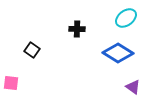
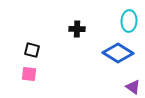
cyan ellipse: moved 3 px right, 3 px down; rotated 50 degrees counterclockwise
black square: rotated 21 degrees counterclockwise
pink square: moved 18 px right, 9 px up
